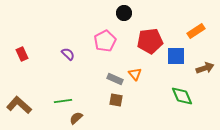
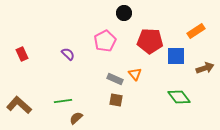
red pentagon: rotated 10 degrees clockwise
green diamond: moved 3 px left, 1 px down; rotated 15 degrees counterclockwise
